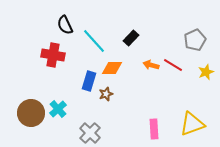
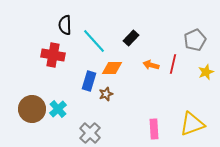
black semicircle: rotated 24 degrees clockwise
red line: moved 1 px up; rotated 72 degrees clockwise
brown circle: moved 1 px right, 4 px up
